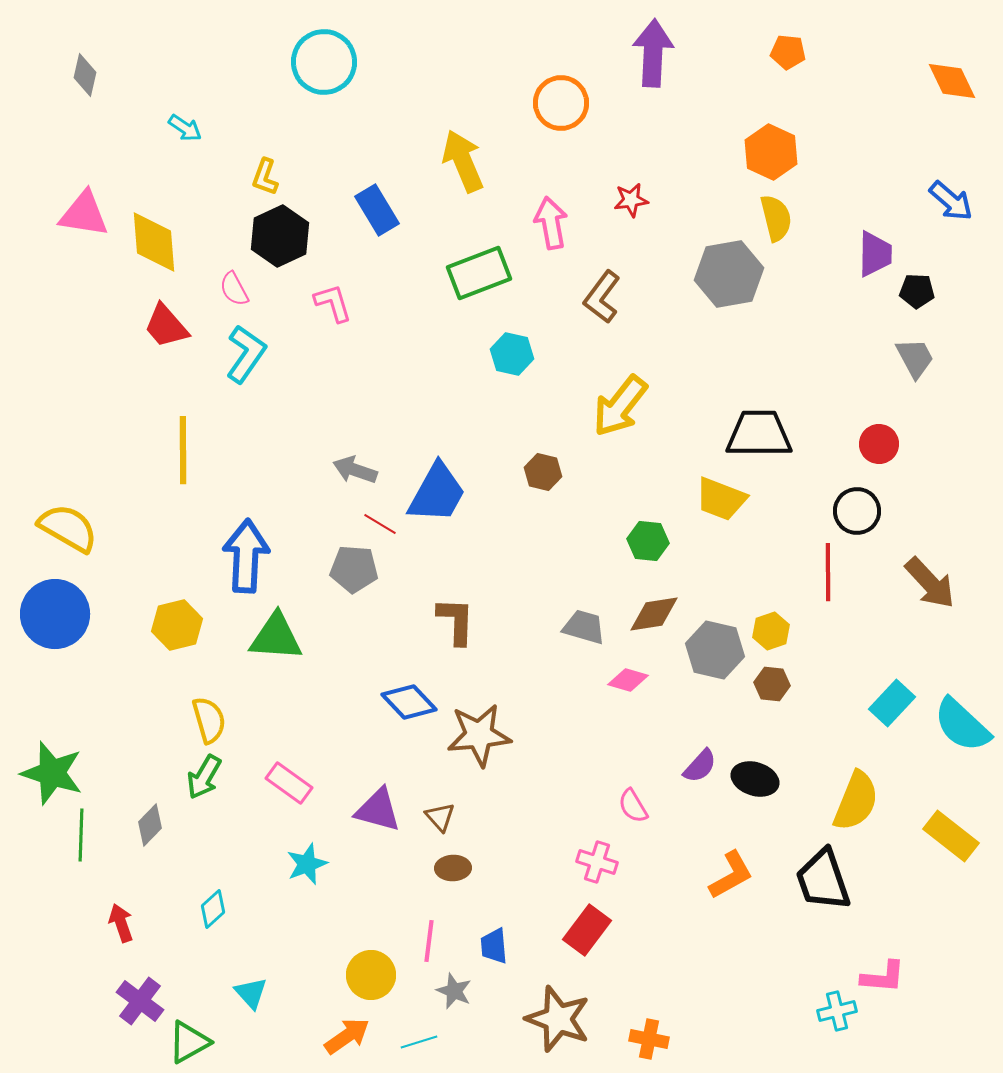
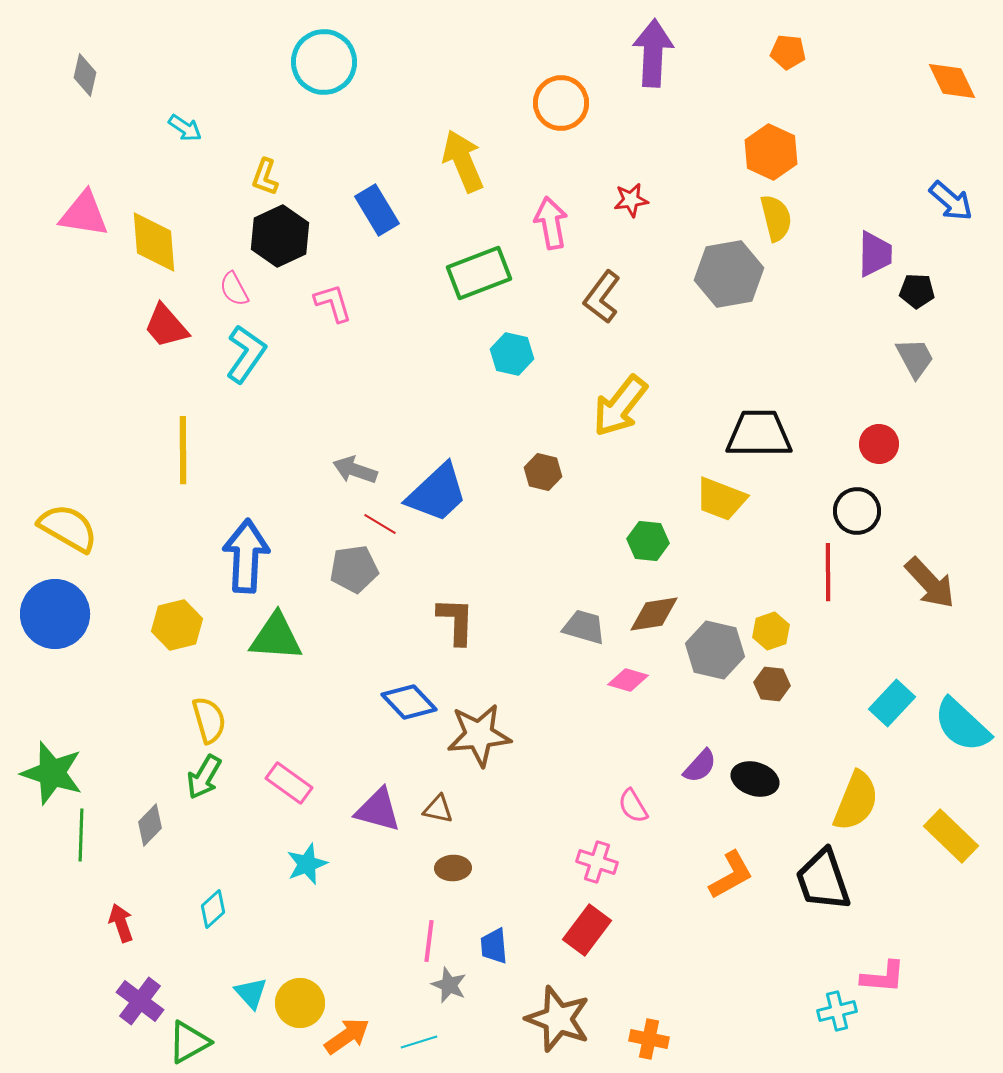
blue trapezoid at (437, 493): rotated 18 degrees clockwise
gray pentagon at (354, 569): rotated 12 degrees counterclockwise
brown triangle at (440, 817): moved 2 px left, 8 px up; rotated 36 degrees counterclockwise
yellow rectangle at (951, 836): rotated 6 degrees clockwise
yellow circle at (371, 975): moved 71 px left, 28 px down
gray star at (454, 991): moved 5 px left, 6 px up
